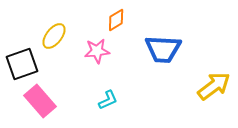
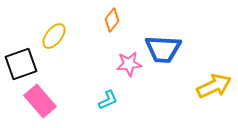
orange diamond: moved 4 px left; rotated 20 degrees counterclockwise
pink star: moved 32 px right, 13 px down
black square: moved 1 px left
yellow arrow: rotated 12 degrees clockwise
